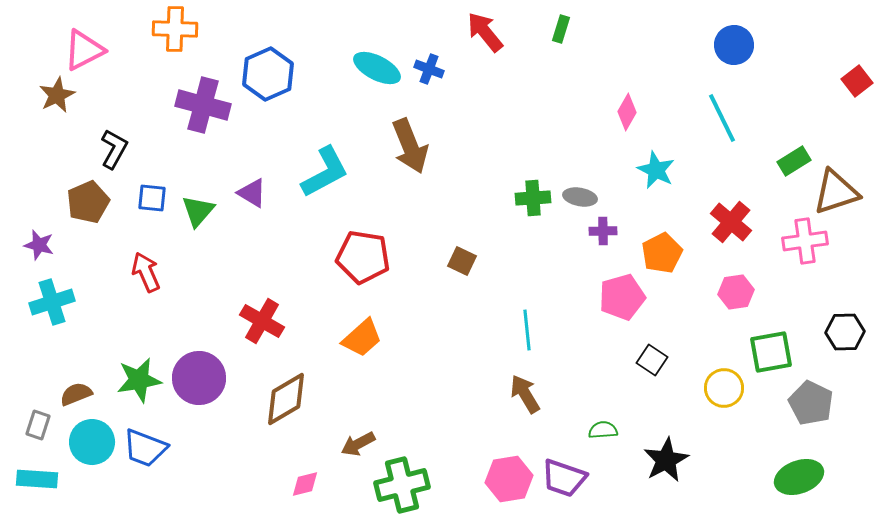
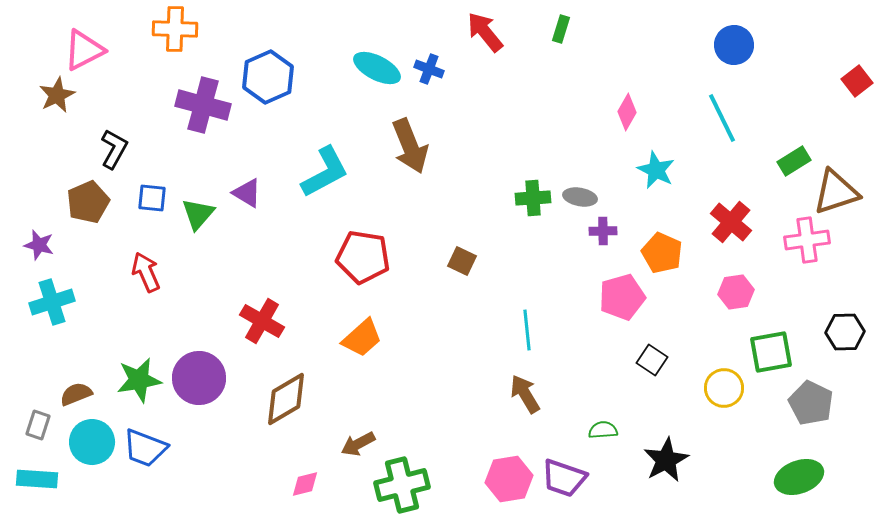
blue hexagon at (268, 74): moved 3 px down
purple triangle at (252, 193): moved 5 px left
green triangle at (198, 211): moved 3 px down
pink cross at (805, 241): moved 2 px right, 1 px up
orange pentagon at (662, 253): rotated 21 degrees counterclockwise
